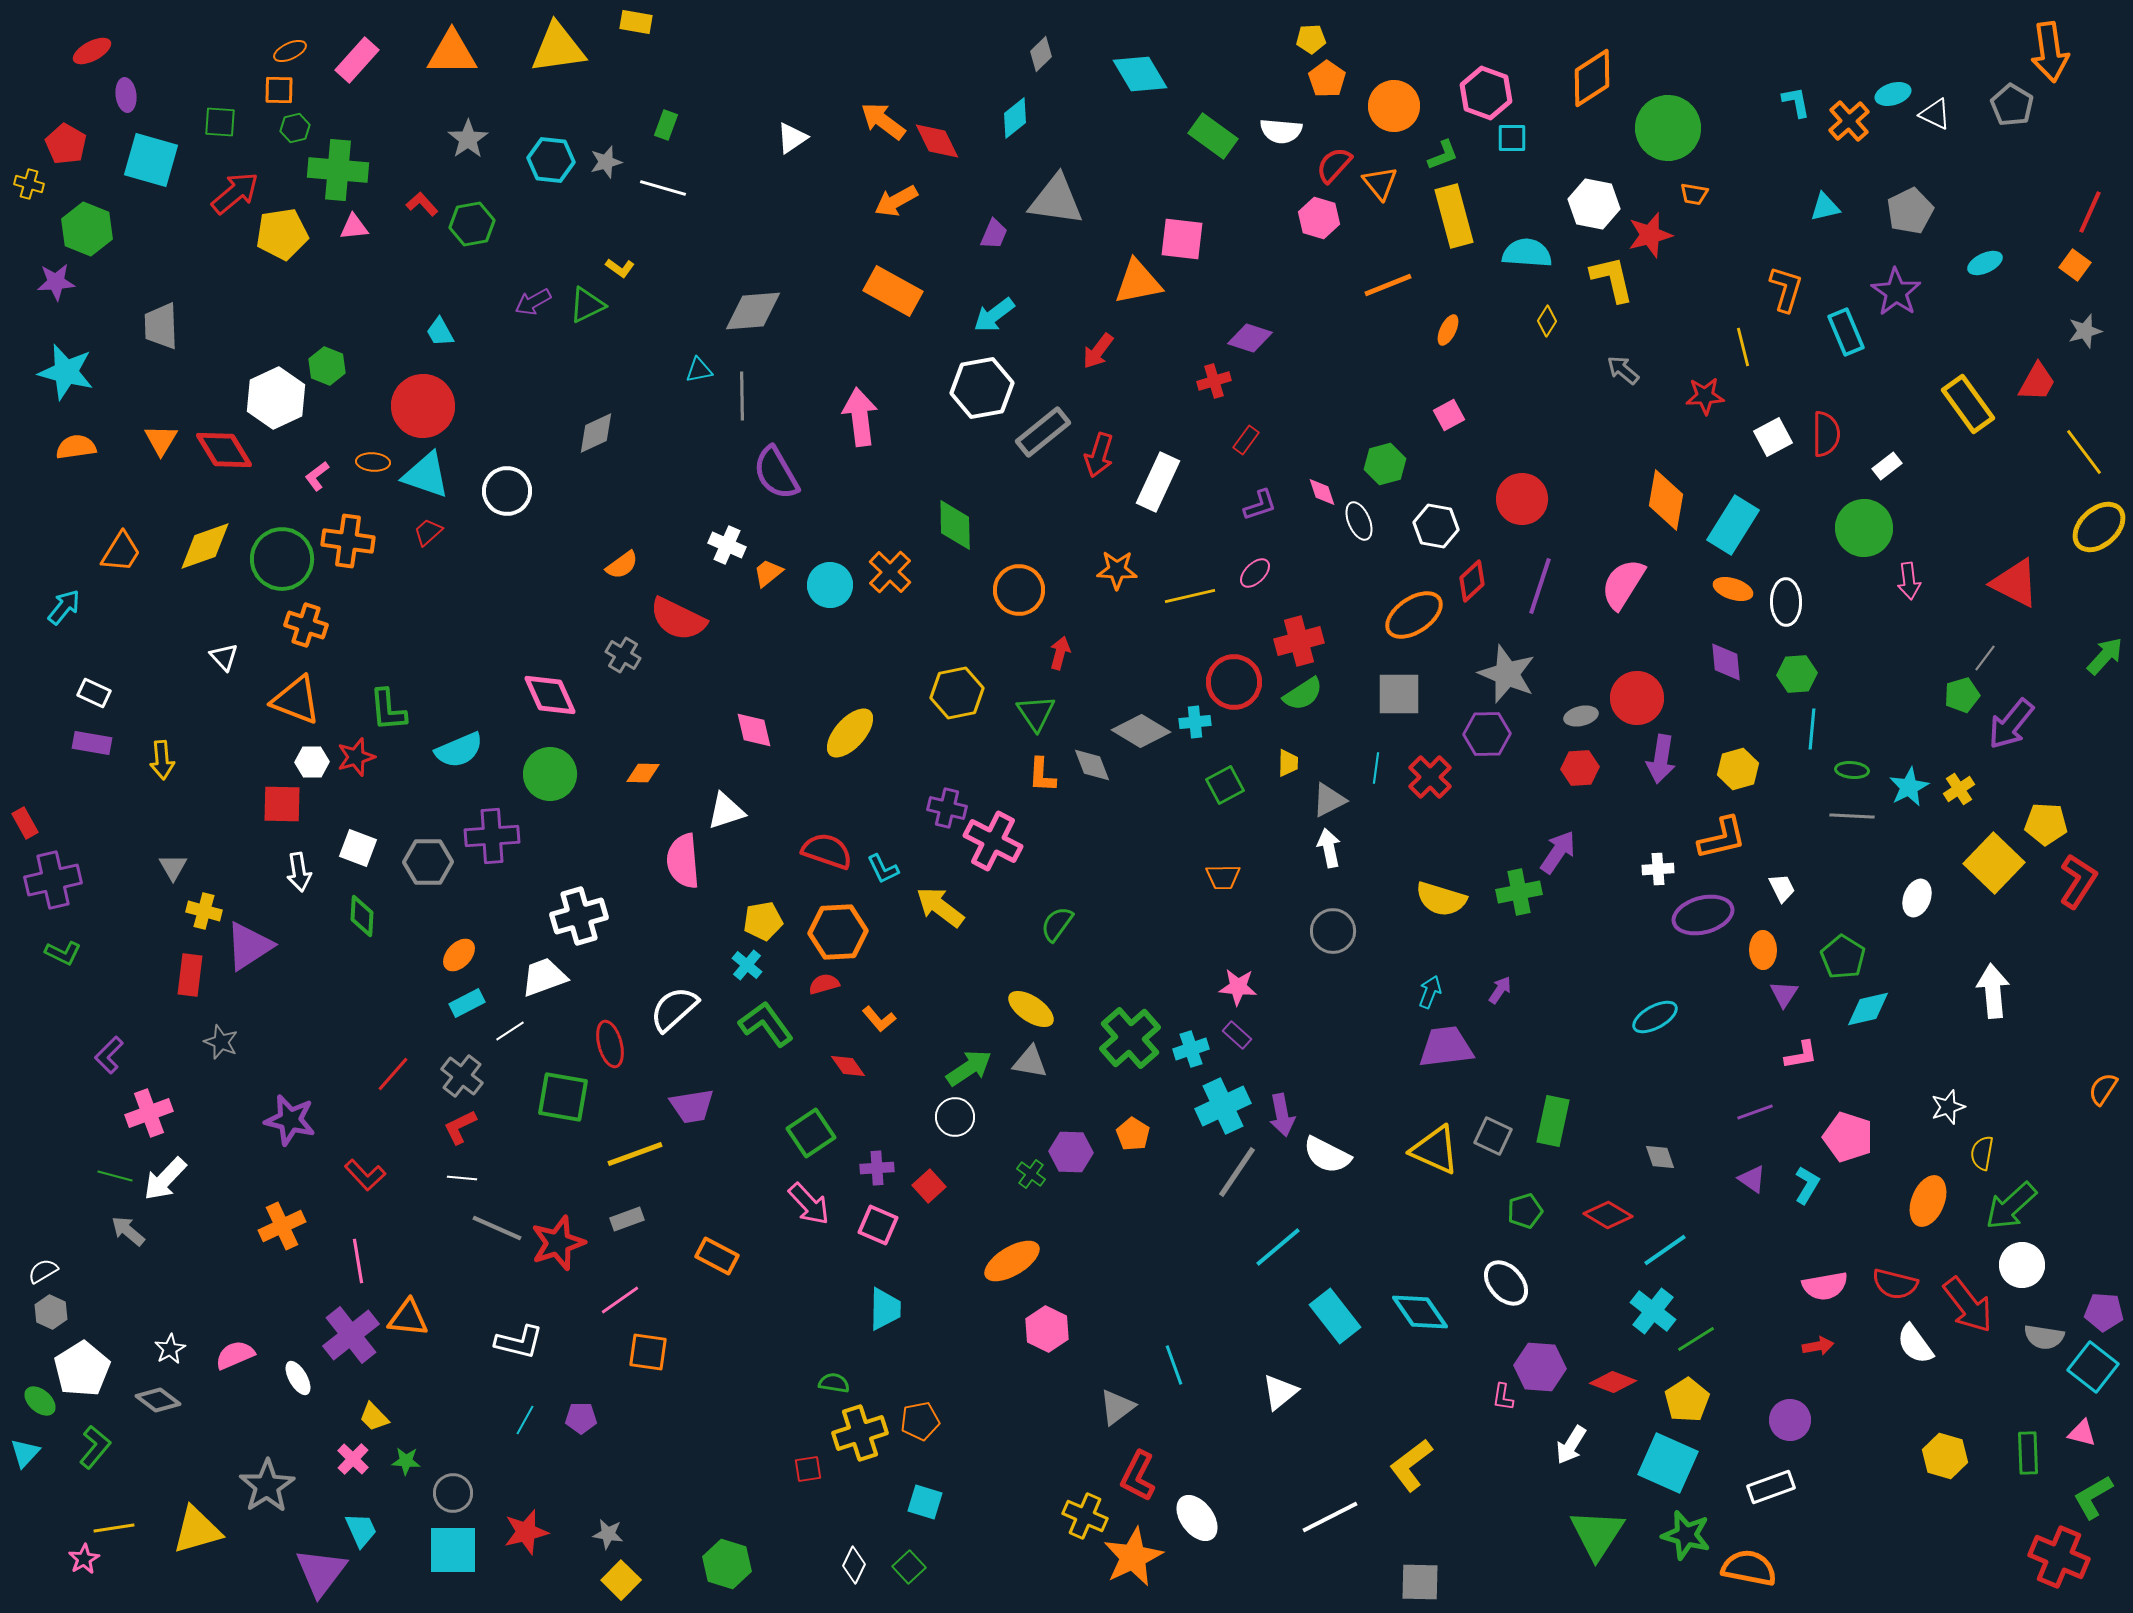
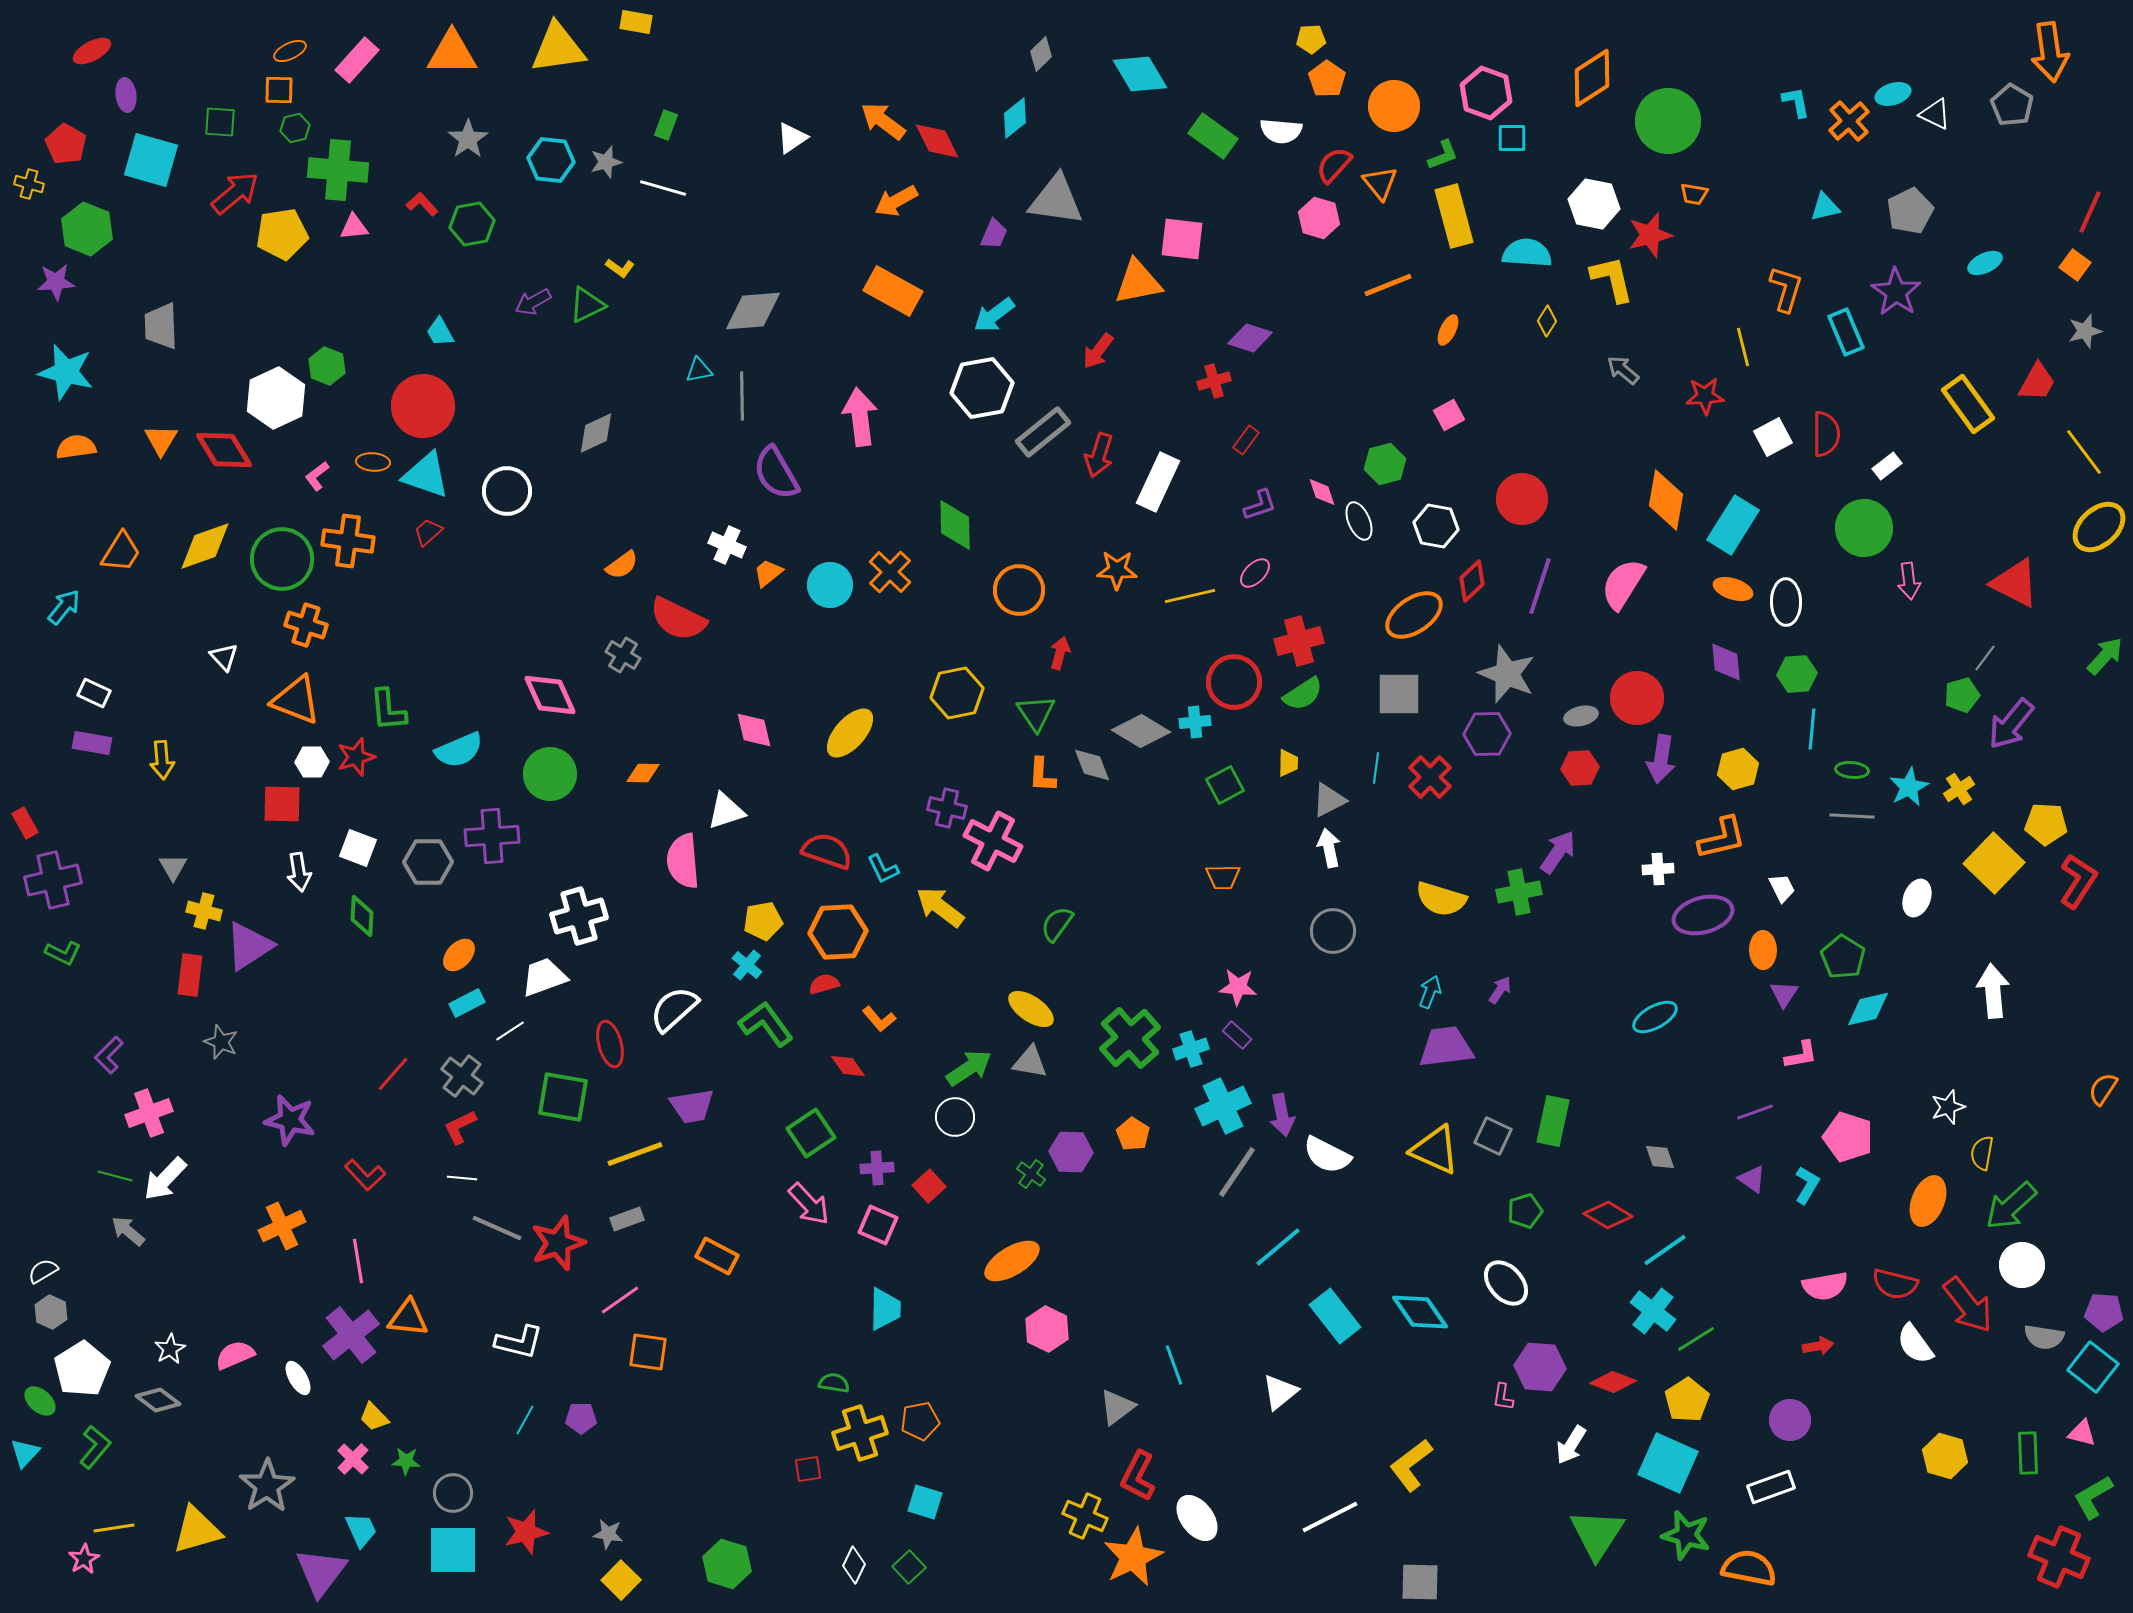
green circle at (1668, 128): moved 7 px up
